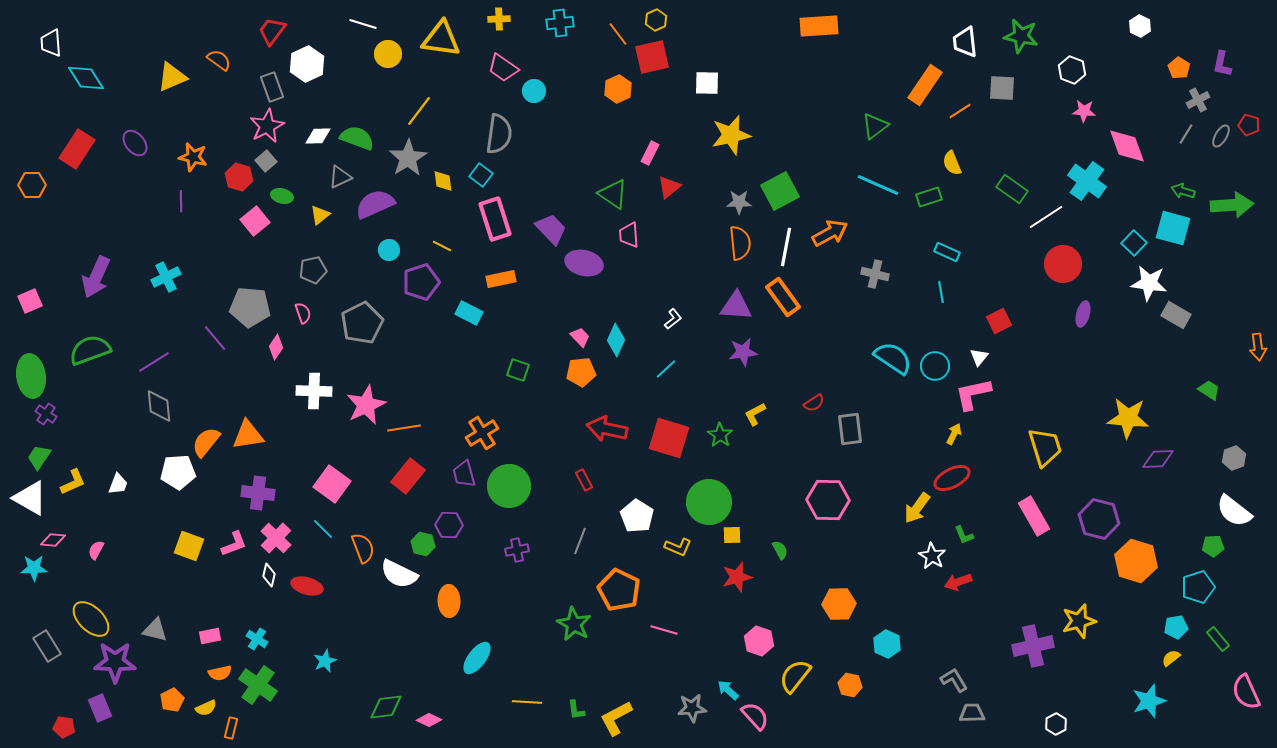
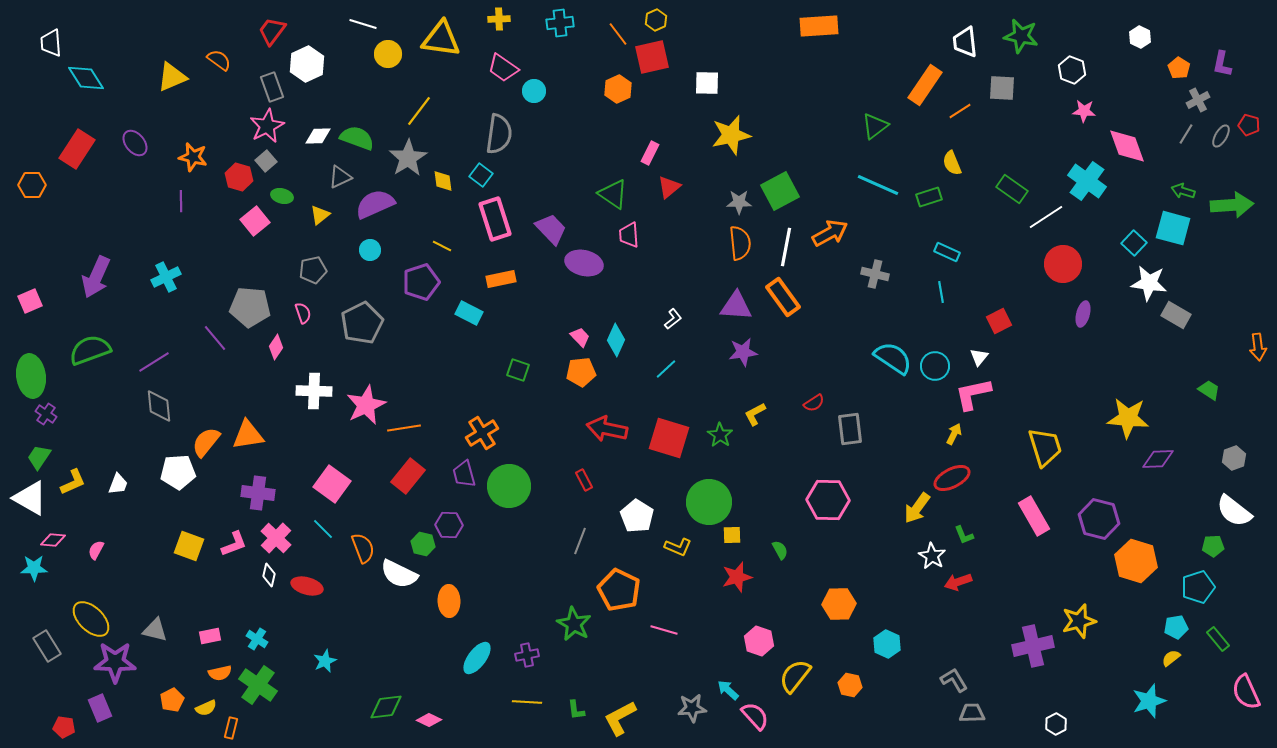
white hexagon at (1140, 26): moved 11 px down
cyan circle at (389, 250): moved 19 px left
purple cross at (517, 550): moved 10 px right, 105 px down
yellow L-shape at (616, 718): moved 4 px right
